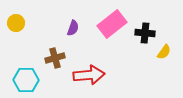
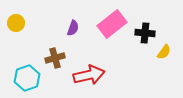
red arrow: rotated 8 degrees counterclockwise
cyan hexagon: moved 1 px right, 2 px up; rotated 20 degrees counterclockwise
